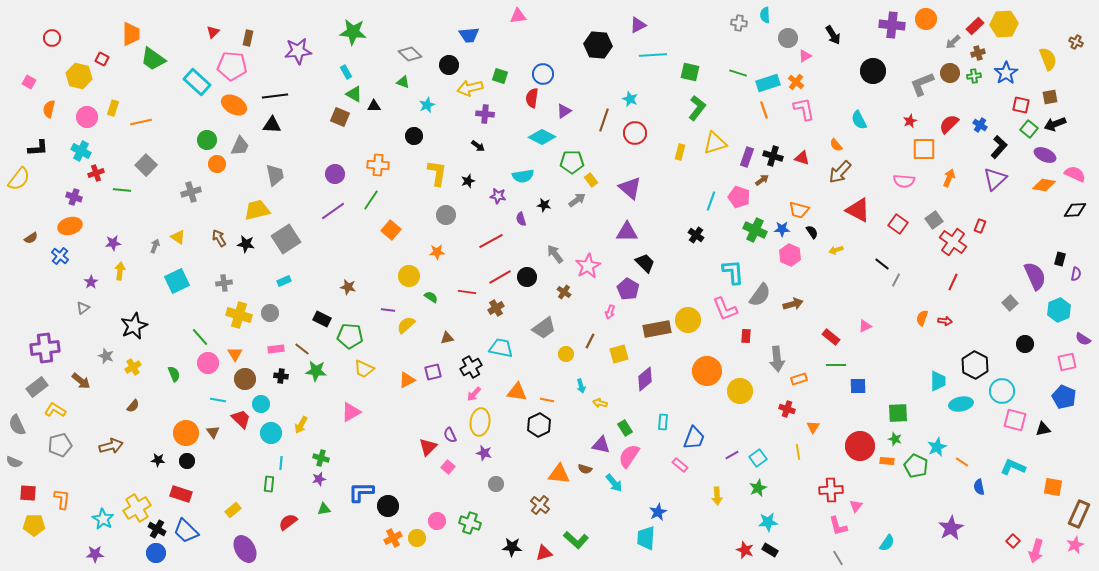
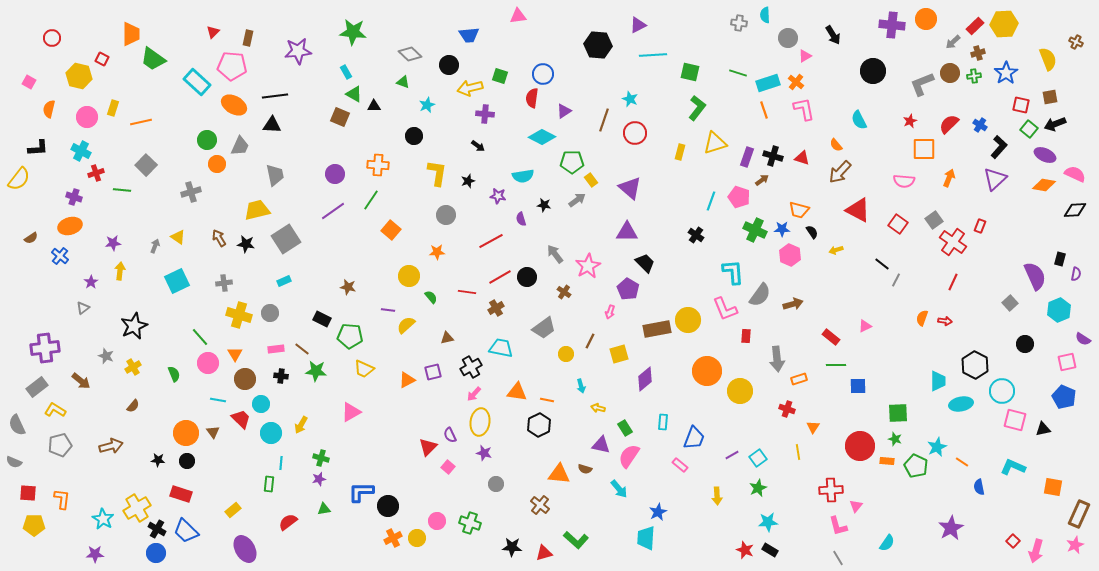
green semicircle at (431, 297): rotated 16 degrees clockwise
yellow arrow at (600, 403): moved 2 px left, 5 px down
cyan arrow at (614, 483): moved 5 px right, 6 px down
